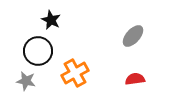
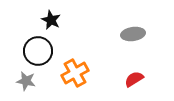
gray ellipse: moved 2 px up; rotated 40 degrees clockwise
red semicircle: moved 1 px left; rotated 24 degrees counterclockwise
